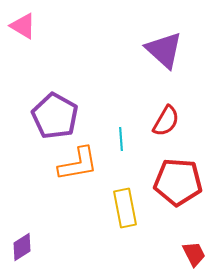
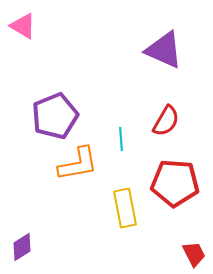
purple triangle: rotated 18 degrees counterclockwise
purple pentagon: rotated 21 degrees clockwise
red pentagon: moved 3 px left, 1 px down
